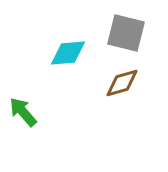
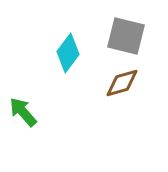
gray square: moved 3 px down
cyan diamond: rotated 48 degrees counterclockwise
